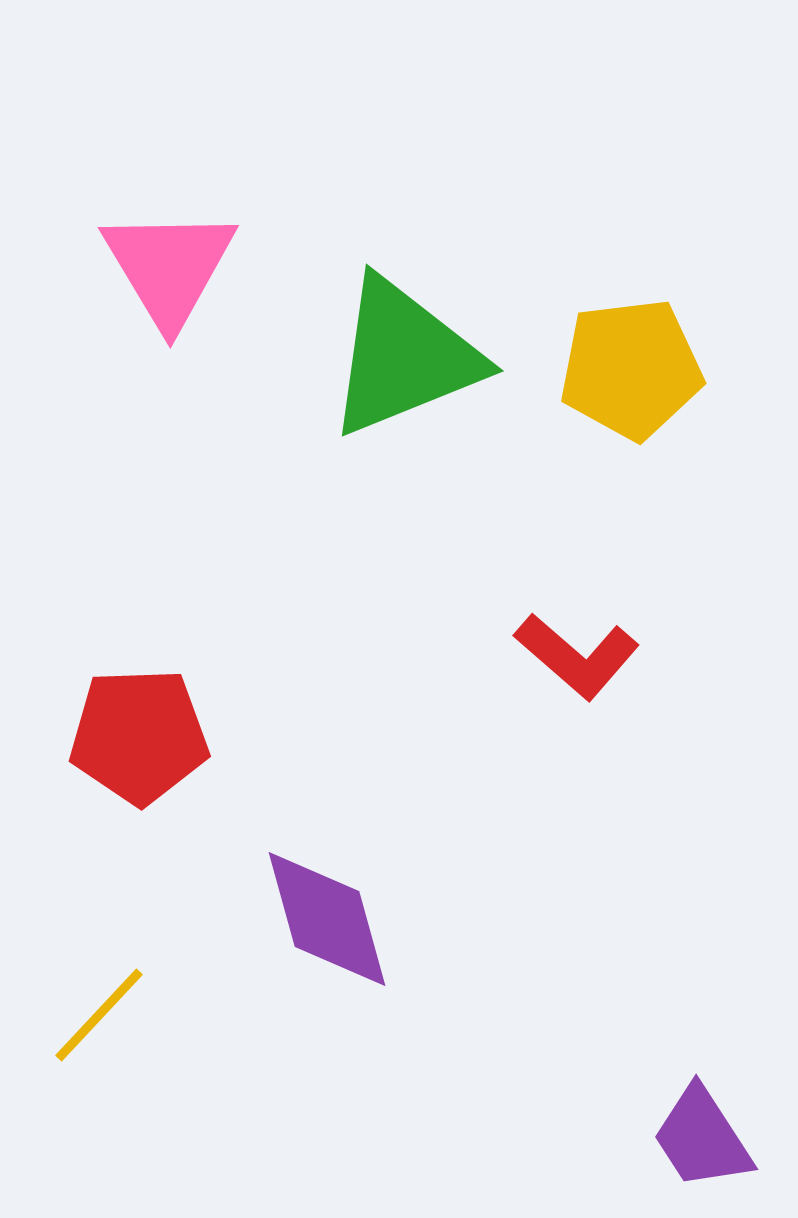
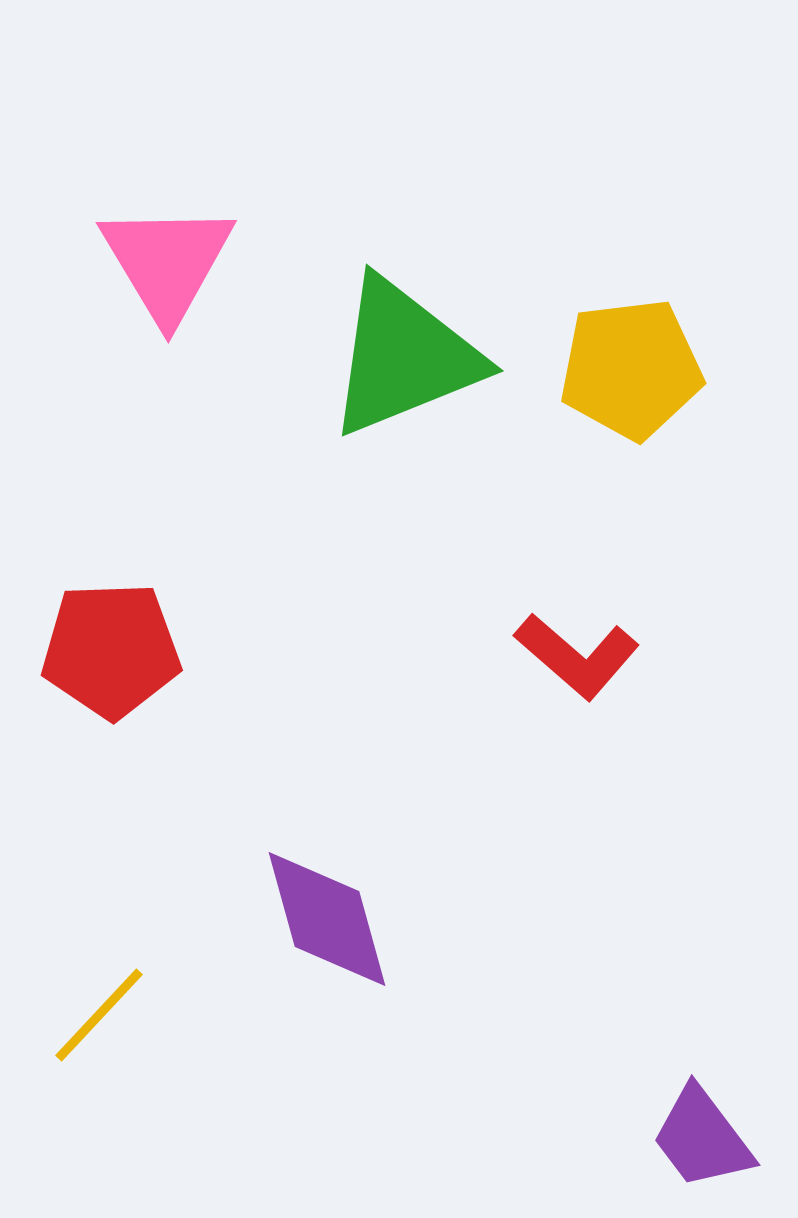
pink triangle: moved 2 px left, 5 px up
red pentagon: moved 28 px left, 86 px up
purple trapezoid: rotated 4 degrees counterclockwise
